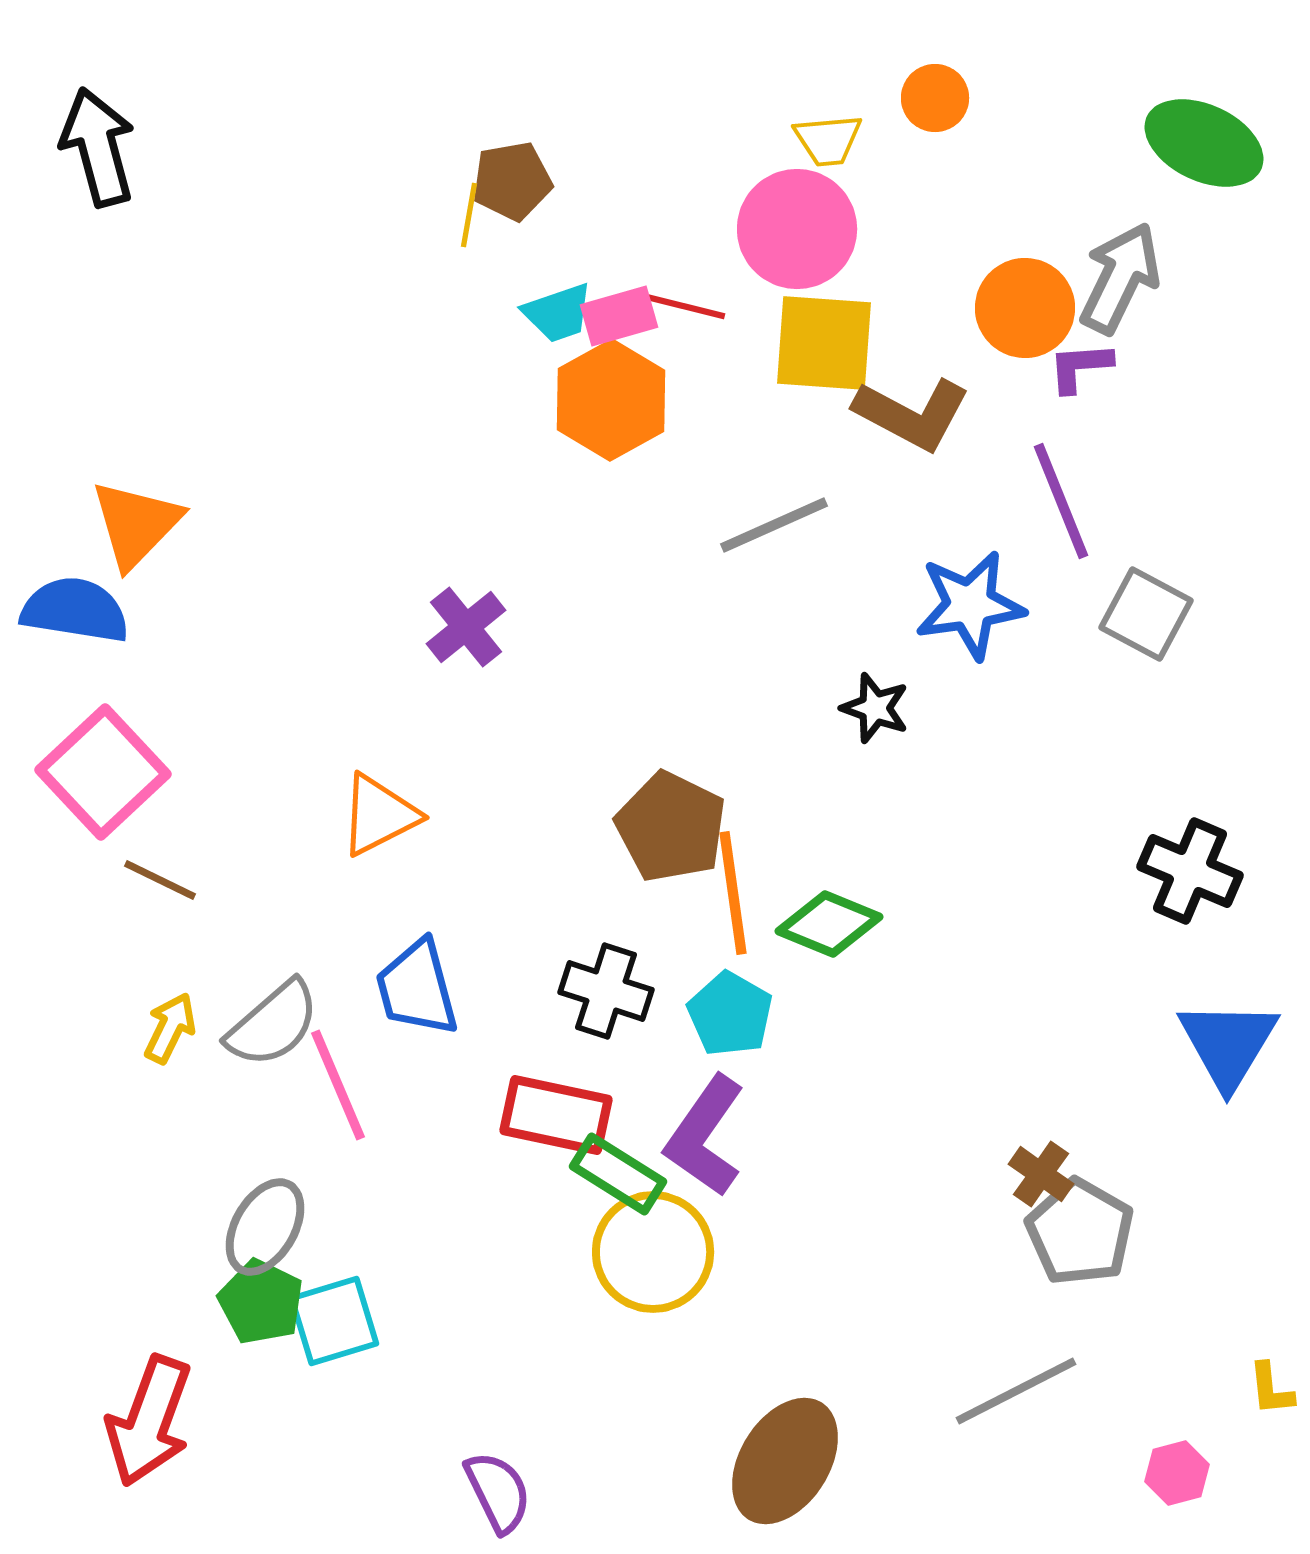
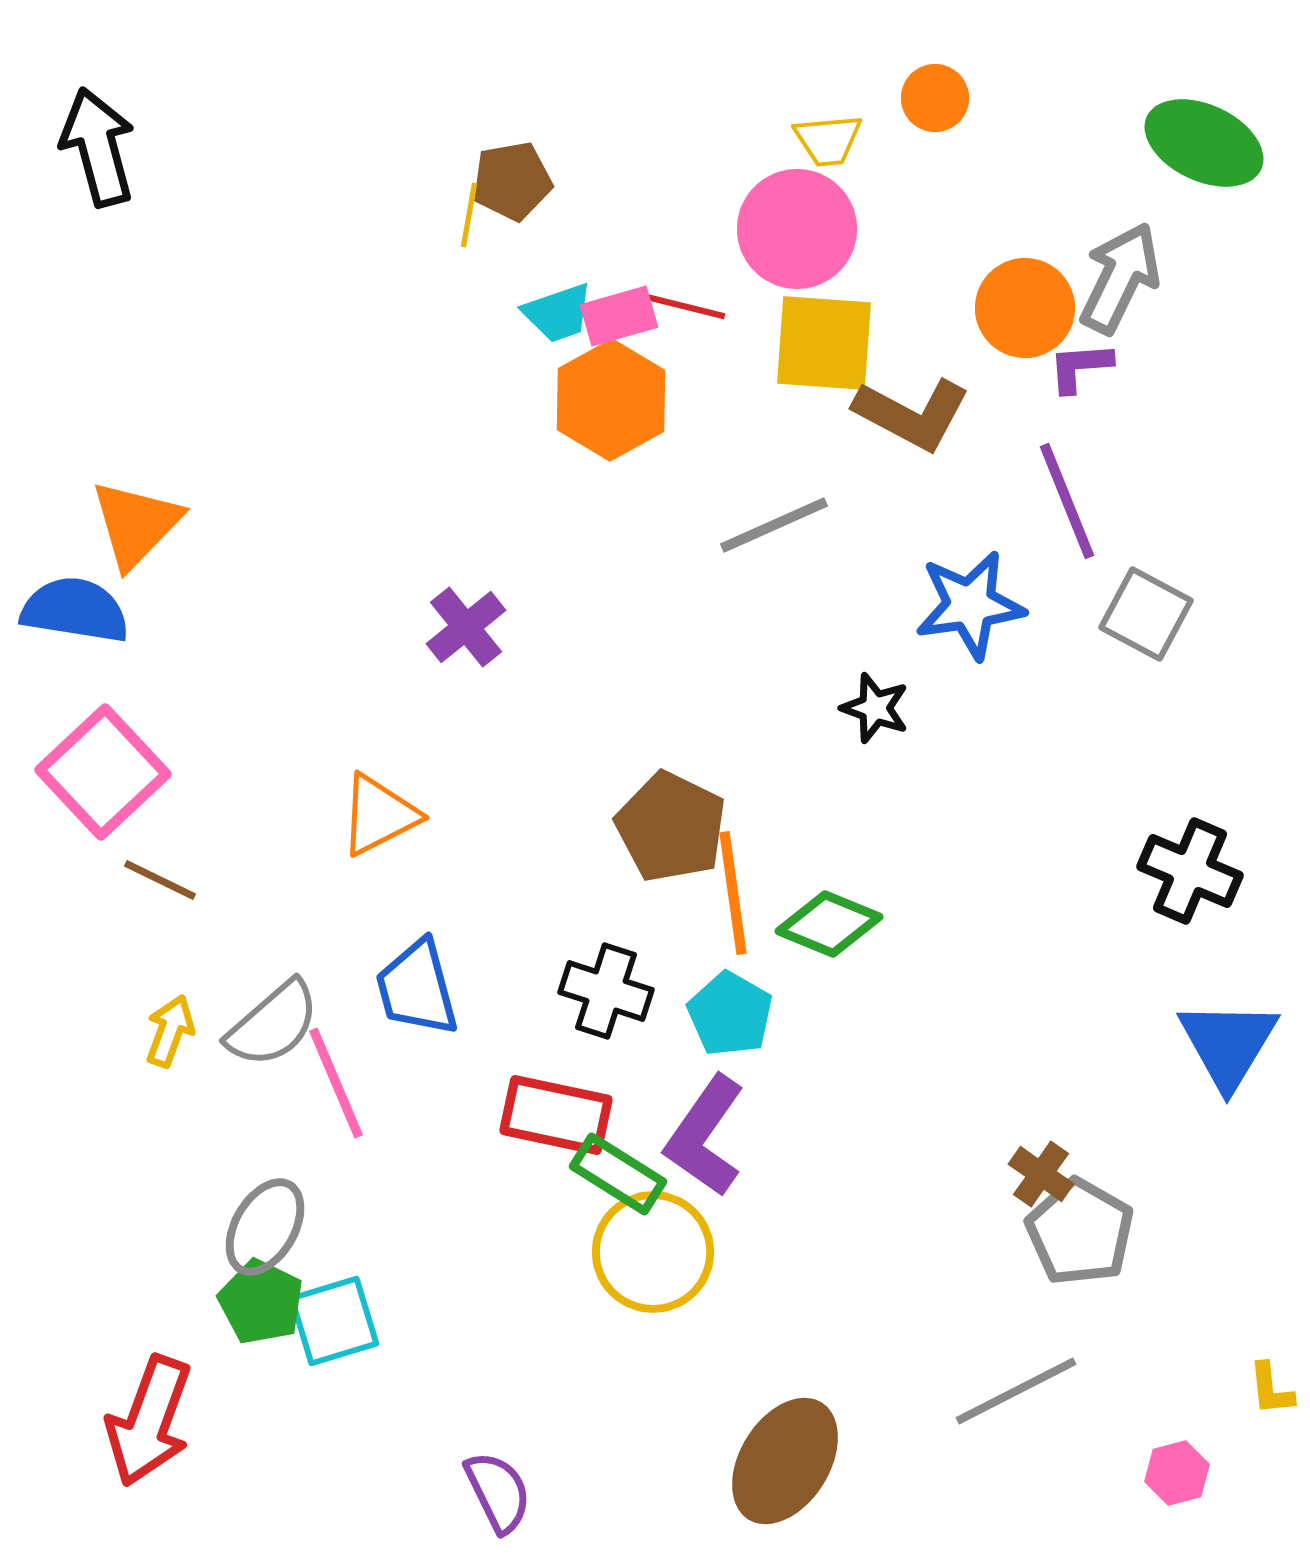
purple line at (1061, 501): moved 6 px right
yellow arrow at (170, 1028): moved 3 px down; rotated 6 degrees counterclockwise
pink line at (338, 1085): moved 2 px left, 2 px up
